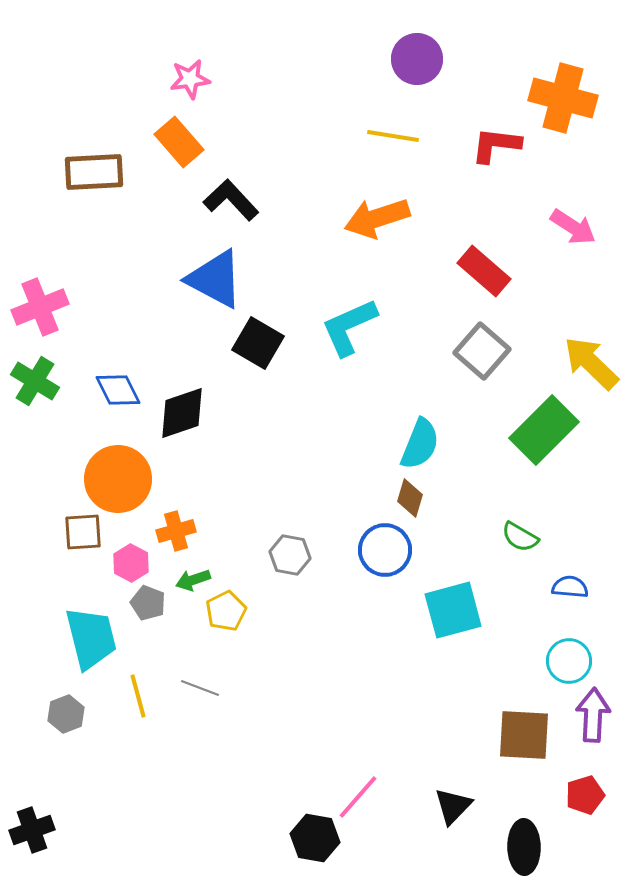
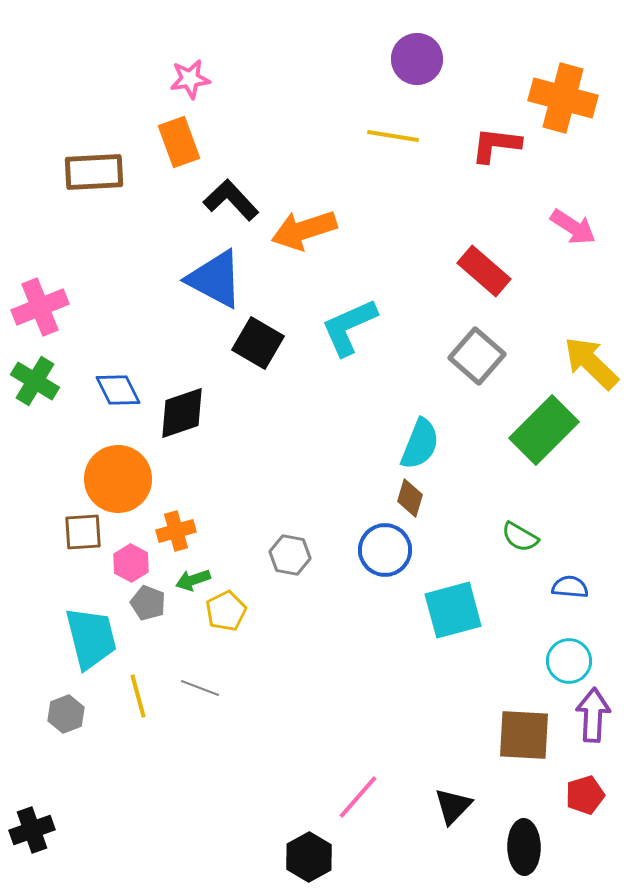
orange rectangle at (179, 142): rotated 21 degrees clockwise
orange arrow at (377, 218): moved 73 px left, 12 px down
gray square at (482, 351): moved 5 px left, 5 px down
black hexagon at (315, 838): moved 6 px left, 19 px down; rotated 21 degrees clockwise
